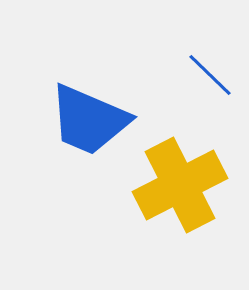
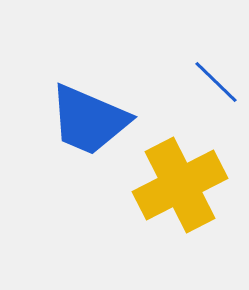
blue line: moved 6 px right, 7 px down
